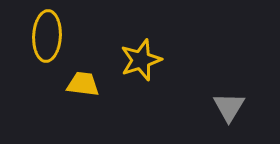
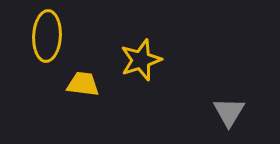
gray triangle: moved 5 px down
